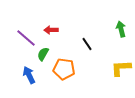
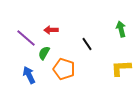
green semicircle: moved 1 px right, 1 px up
orange pentagon: rotated 10 degrees clockwise
